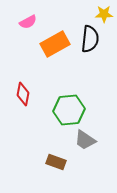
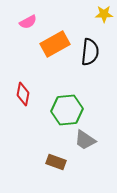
black semicircle: moved 13 px down
green hexagon: moved 2 px left
